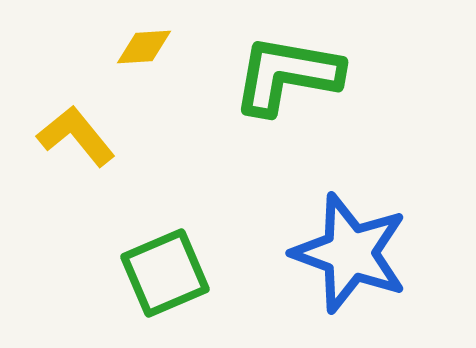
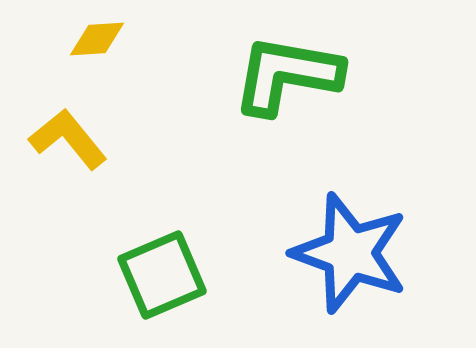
yellow diamond: moved 47 px left, 8 px up
yellow L-shape: moved 8 px left, 3 px down
green square: moved 3 px left, 2 px down
